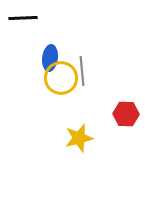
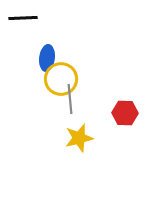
blue ellipse: moved 3 px left
gray line: moved 12 px left, 28 px down
yellow circle: moved 1 px down
red hexagon: moved 1 px left, 1 px up
